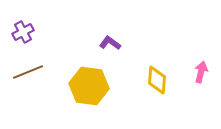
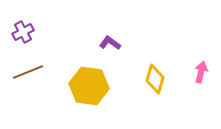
yellow diamond: moved 2 px left, 1 px up; rotated 12 degrees clockwise
